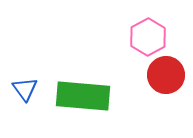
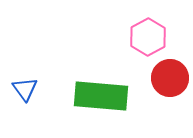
red circle: moved 4 px right, 3 px down
green rectangle: moved 18 px right
